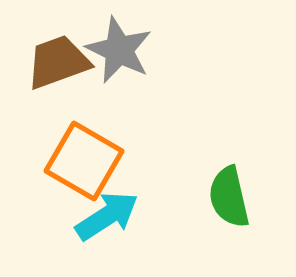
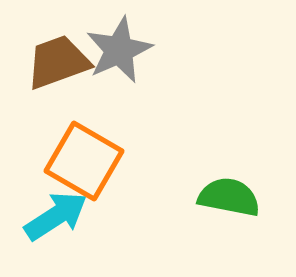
gray star: rotated 22 degrees clockwise
green semicircle: rotated 114 degrees clockwise
cyan arrow: moved 51 px left
